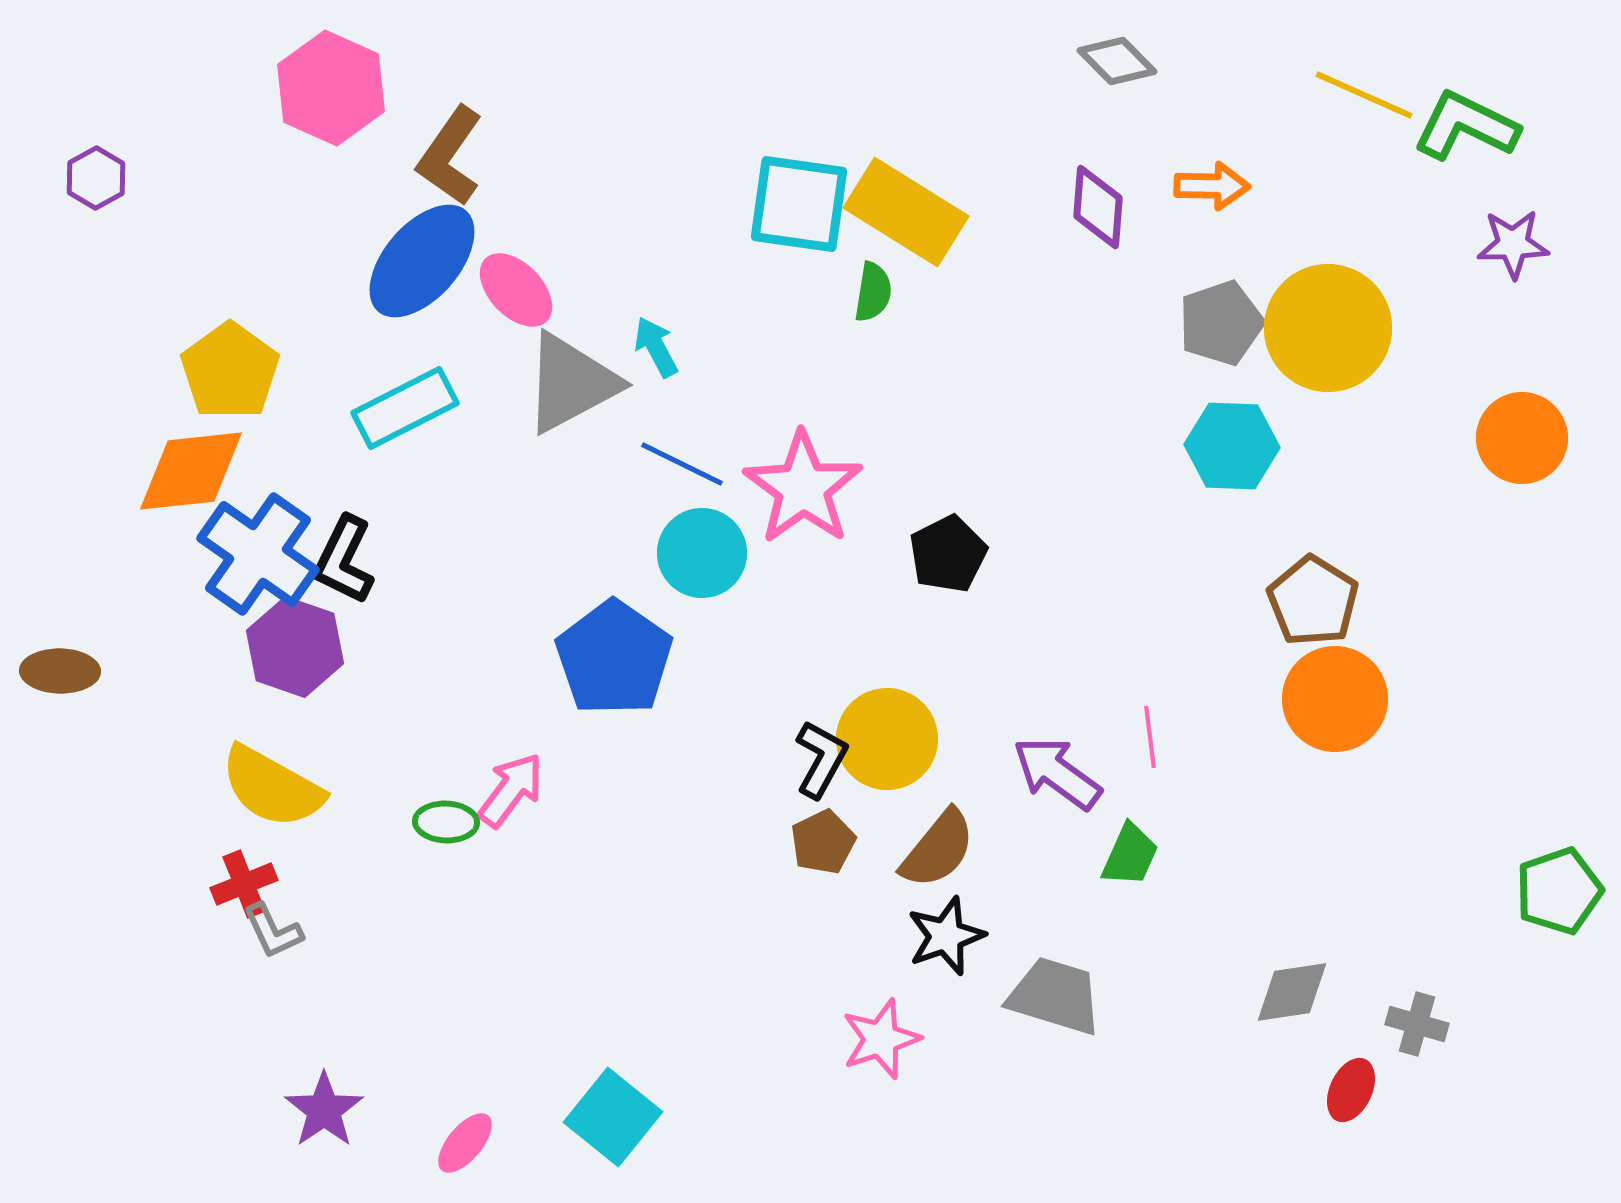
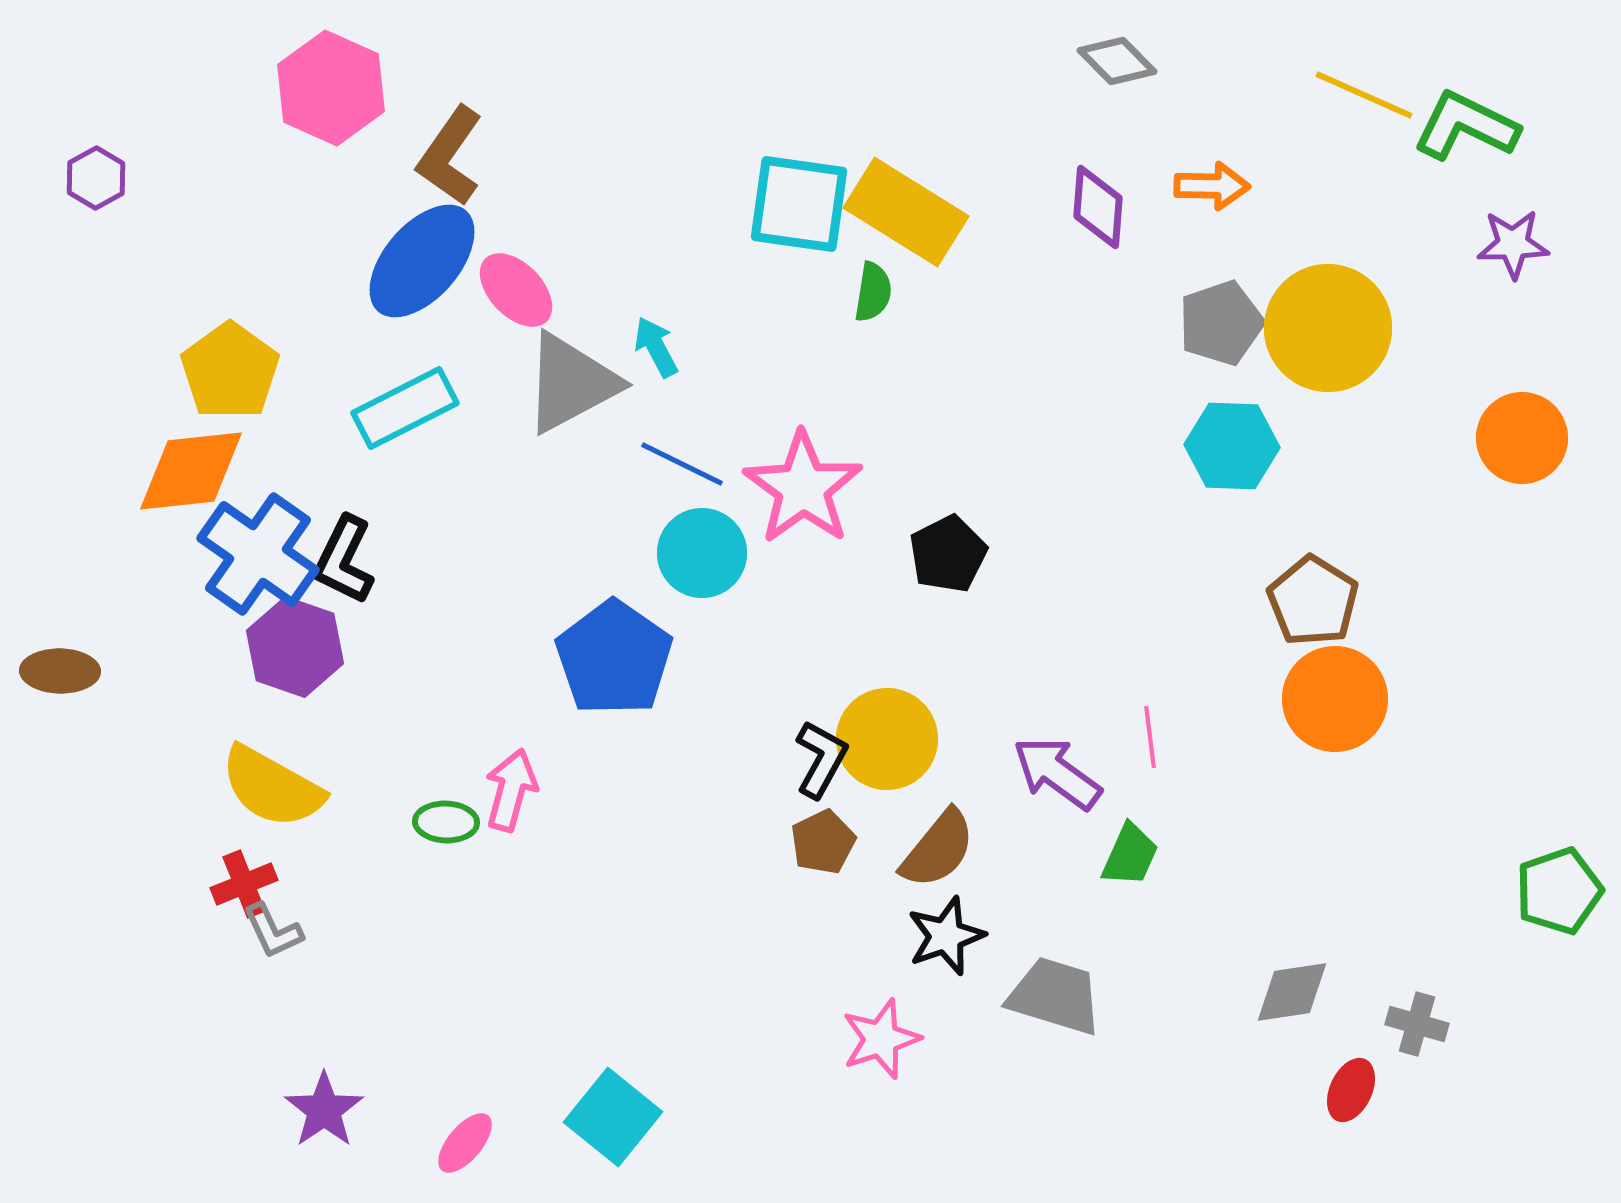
pink arrow at (511, 790): rotated 22 degrees counterclockwise
